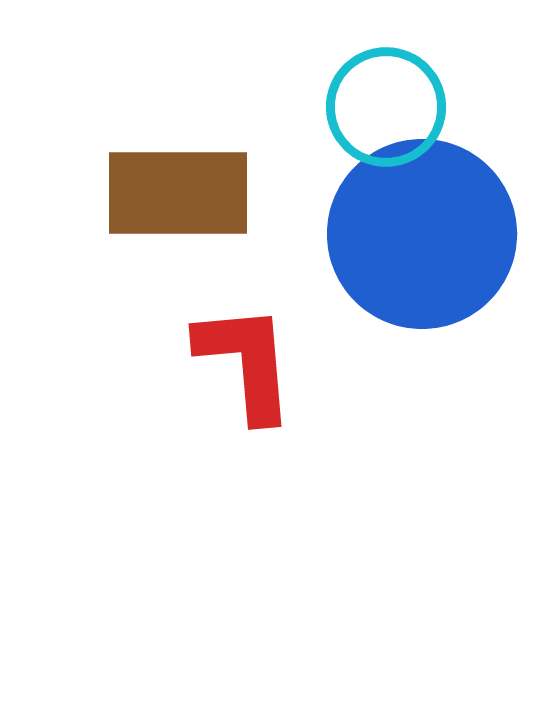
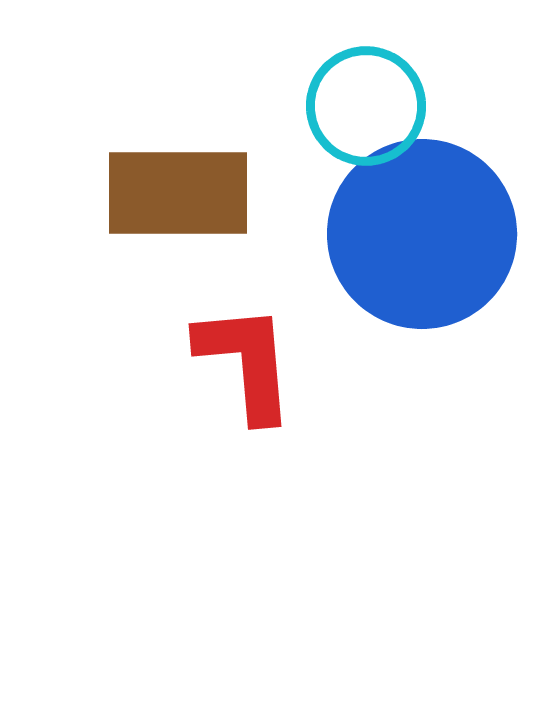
cyan circle: moved 20 px left, 1 px up
